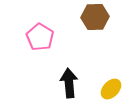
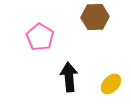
black arrow: moved 6 px up
yellow ellipse: moved 5 px up
